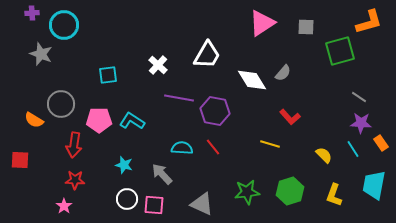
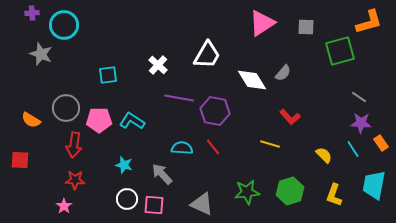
gray circle: moved 5 px right, 4 px down
orange semicircle: moved 3 px left
